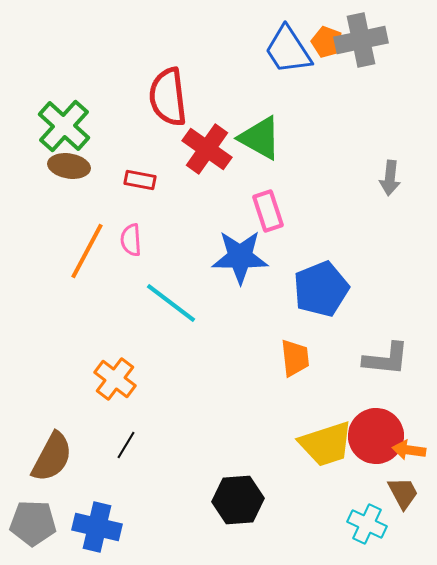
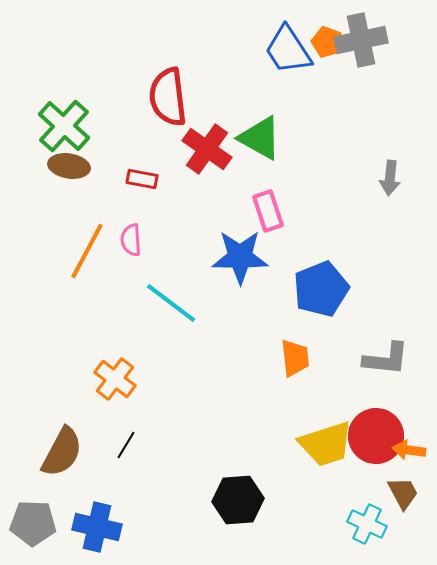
red rectangle: moved 2 px right, 1 px up
brown semicircle: moved 10 px right, 5 px up
